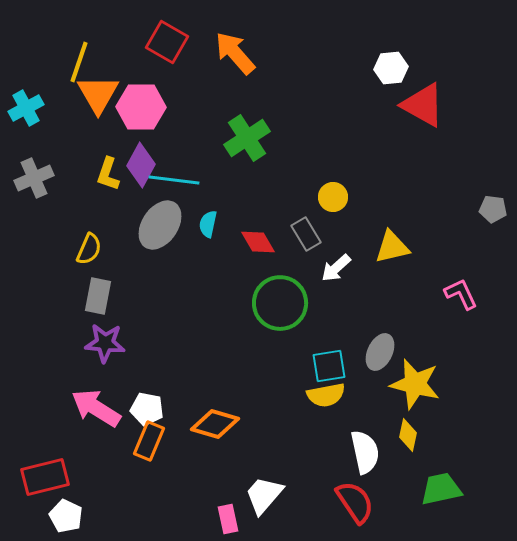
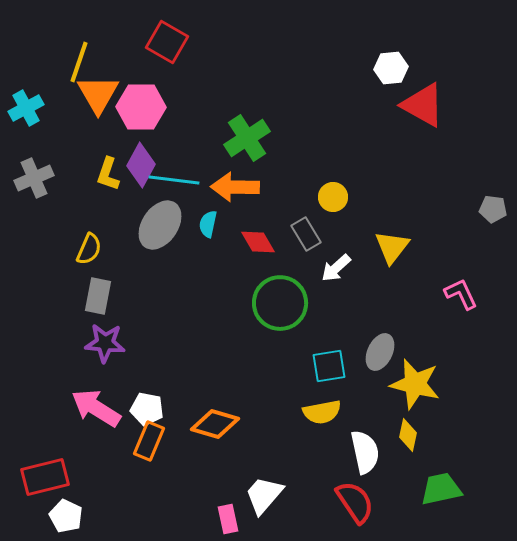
orange arrow at (235, 53): moved 134 px down; rotated 48 degrees counterclockwise
yellow triangle at (392, 247): rotated 39 degrees counterclockwise
yellow semicircle at (326, 395): moved 4 px left, 17 px down
